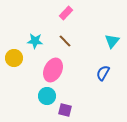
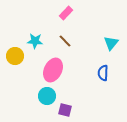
cyan triangle: moved 1 px left, 2 px down
yellow circle: moved 1 px right, 2 px up
blue semicircle: rotated 28 degrees counterclockwise
